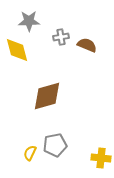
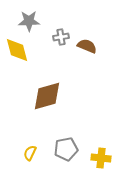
brown semicircle: moved 1 px down
gray pentagon: moved 11 px right, 4 px down
